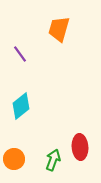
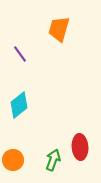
cyan diamond: moved 2 px left, 1 px up
orange circle: moved 1 px left, 1 px down
